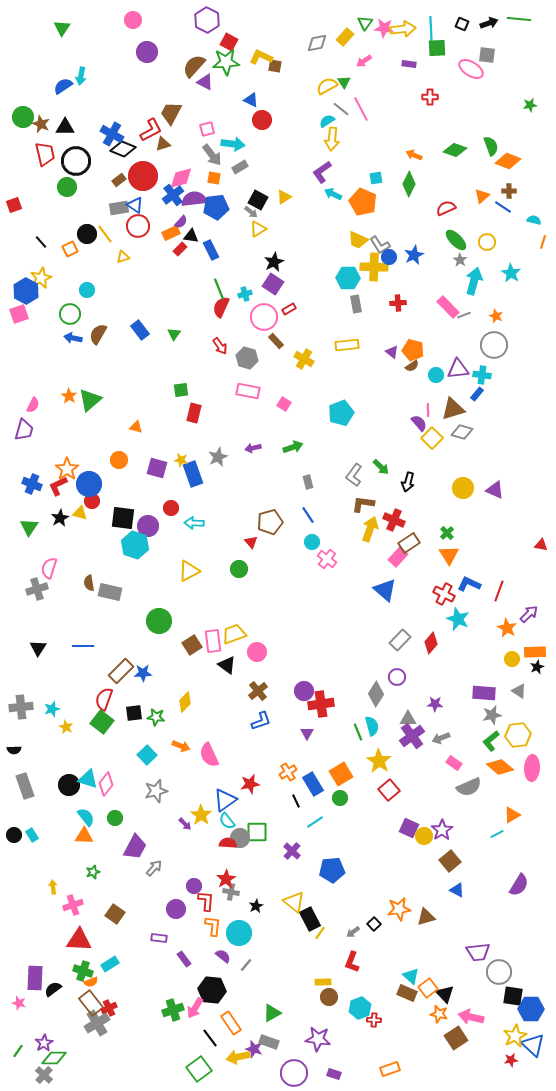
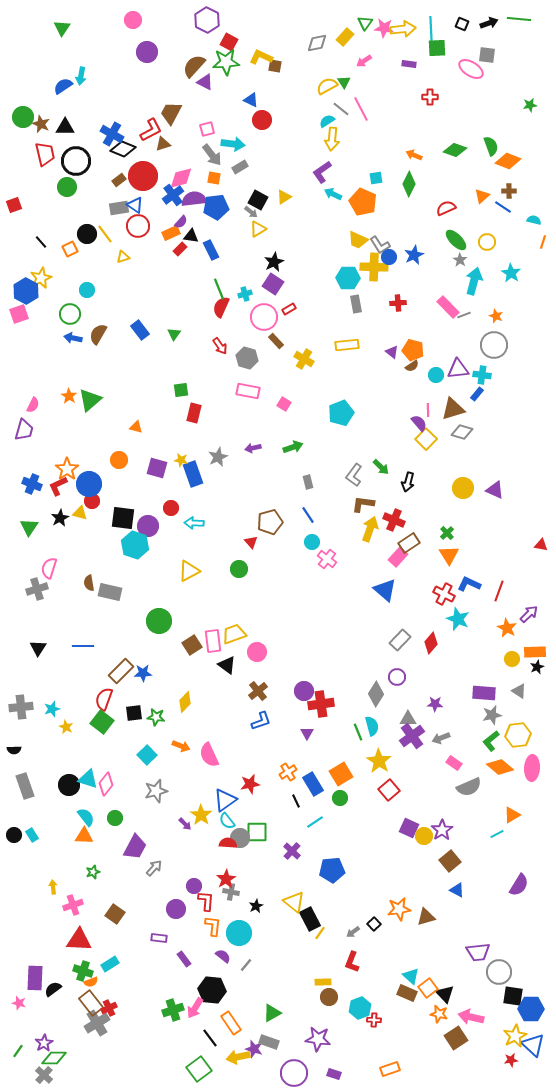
yellow square at (432, 438): moved 6 px left, 1 px down
